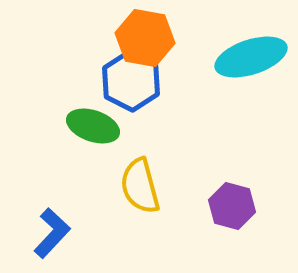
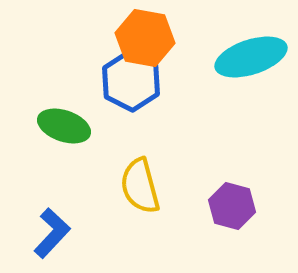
green ellipse: moved 29 px left
